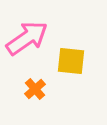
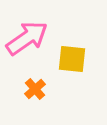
yellow square: moved 1 px right, 2 px up
